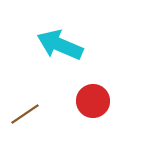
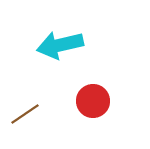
cyan arrow: rotated 36 degrees counterclockwise
